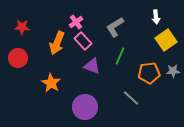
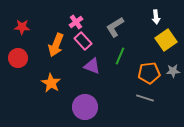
orange arrow: moved 1 px left, 2 px down
gray line: moved 14 px right; rotated 24 degrees counterclockwise
